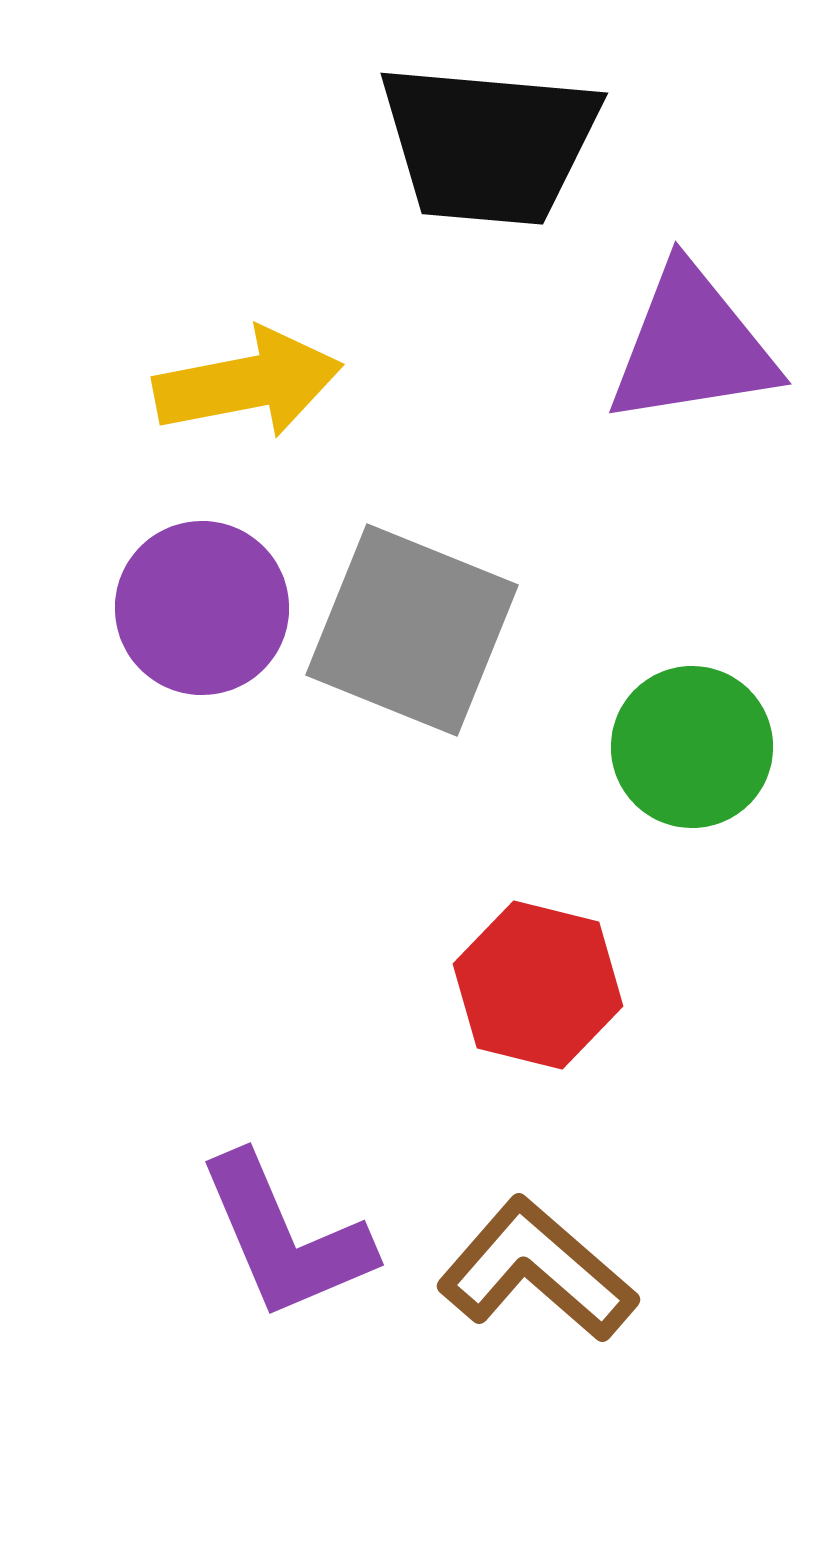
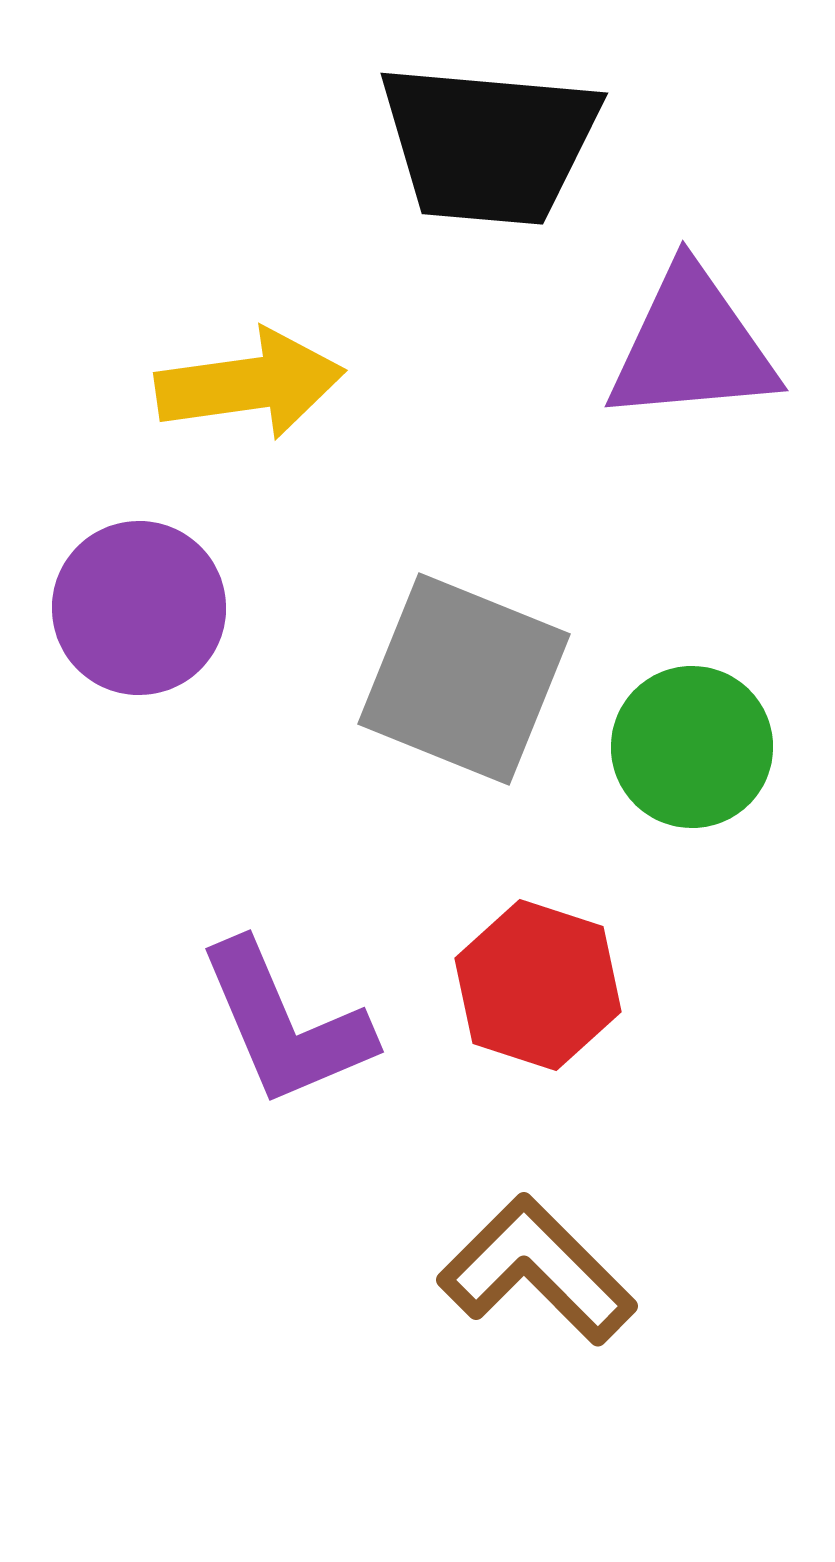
purple triangle: rotated 4 degrees clockwise
yellow arrow: moved 2 px right, 1 px down; rotated 3 degrees clockwise
purple circle: moved 63 px left
gray square: moved 52 px right, 49 px down
red hexagon: rotated 4 degrees clockwise
purple L-shape: moved 213 px up
brown L-shape: rotated 4 degrees clockwise
